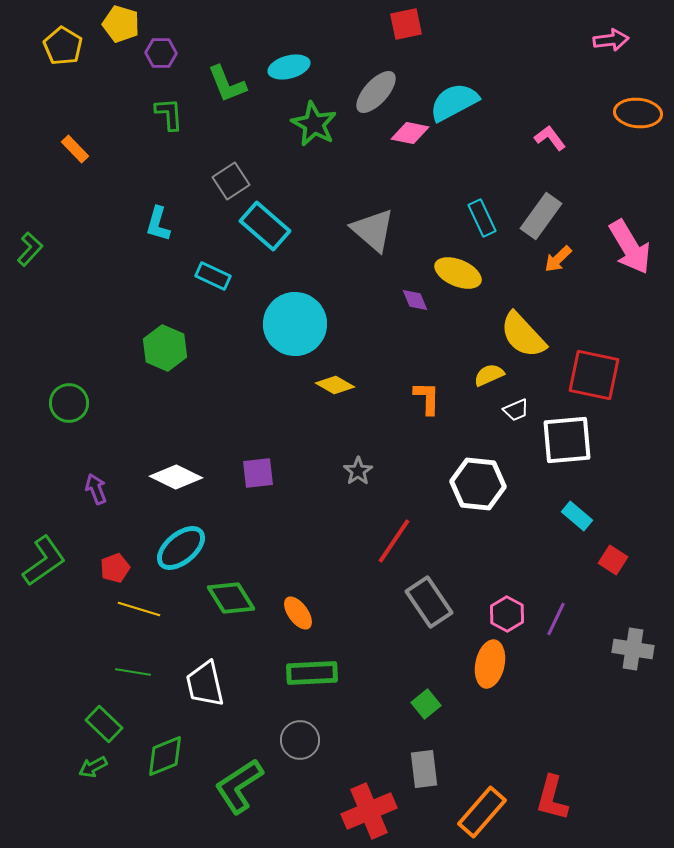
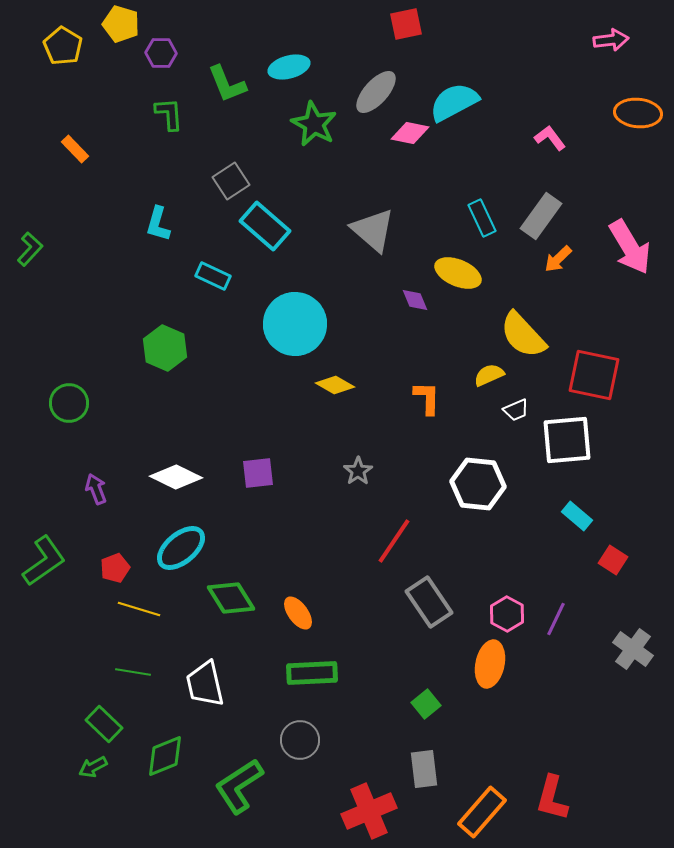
gray cross at (633, 649): rotated 27 degrees clockwise
